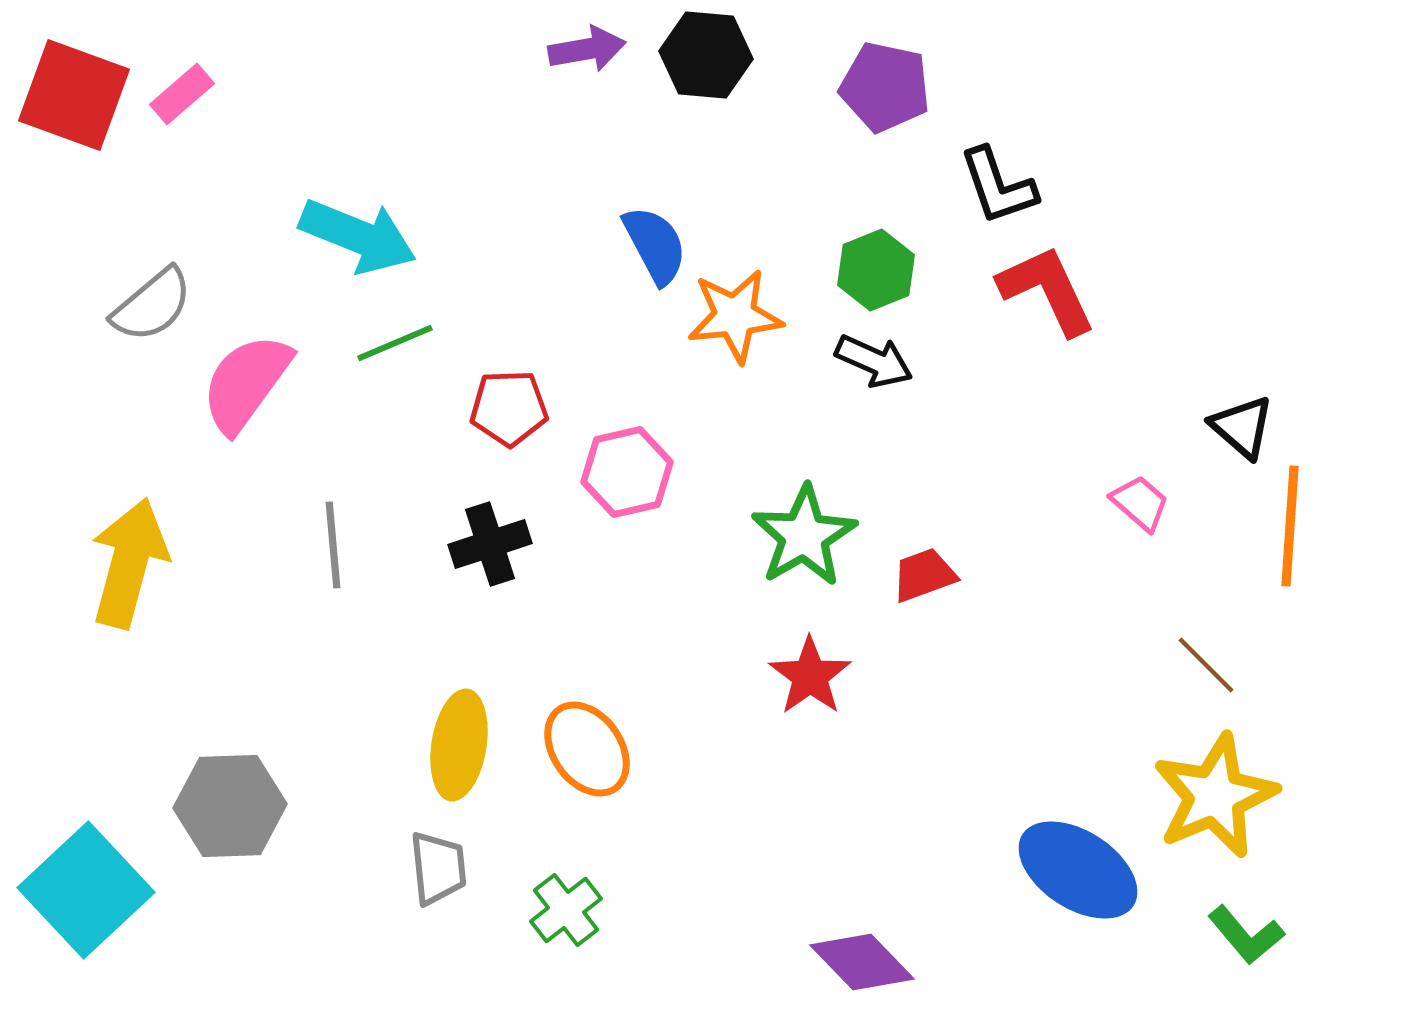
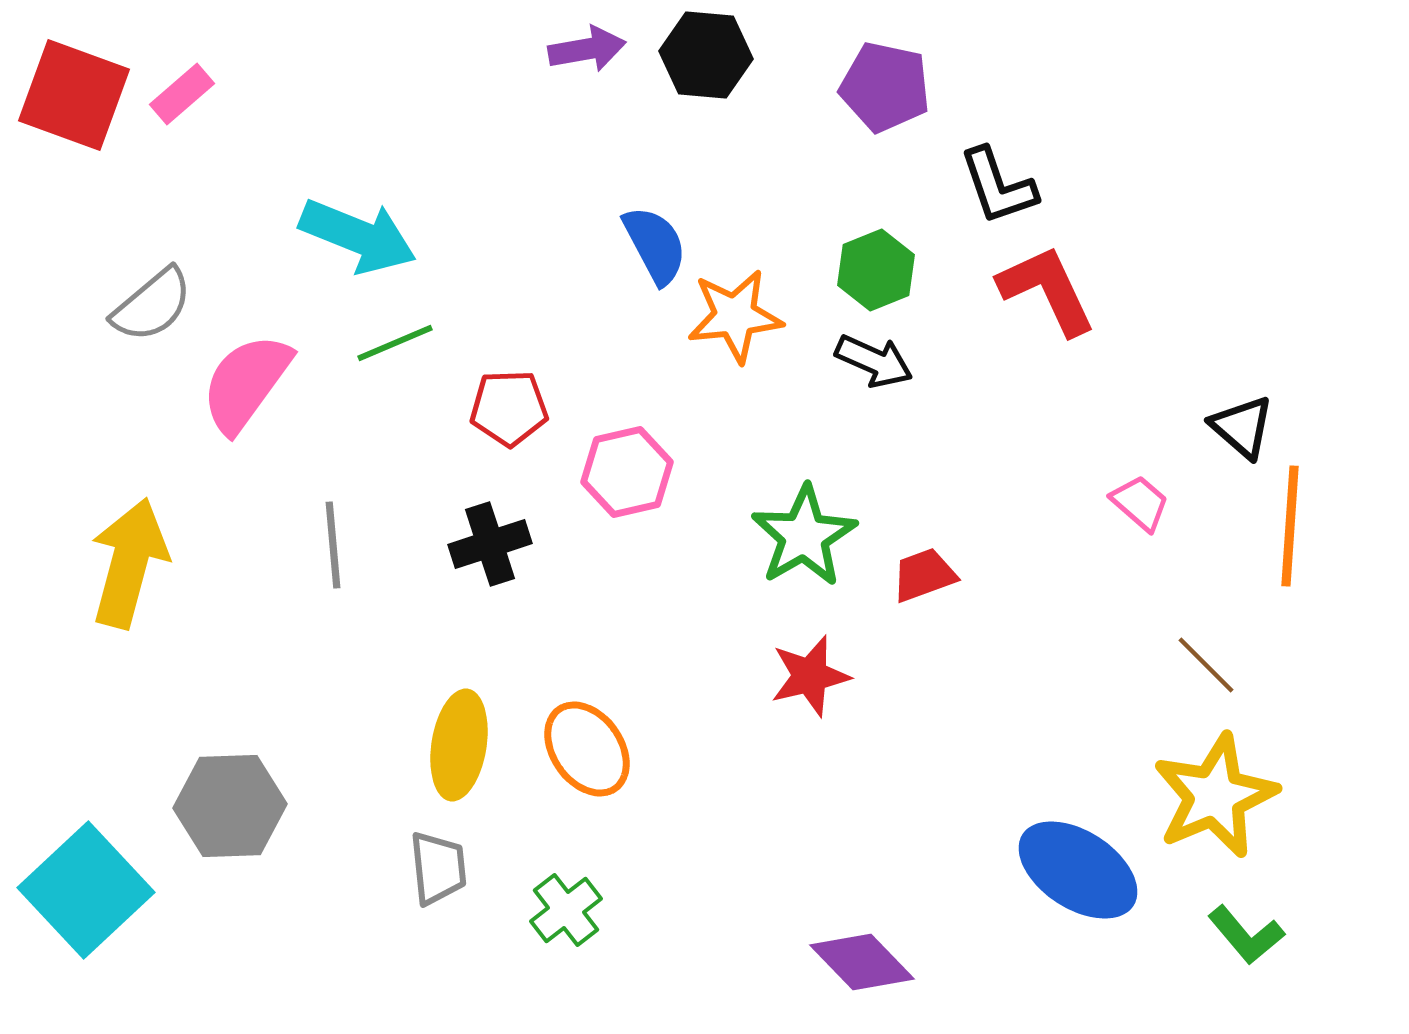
red star: rotated 22 degrees clockwise
